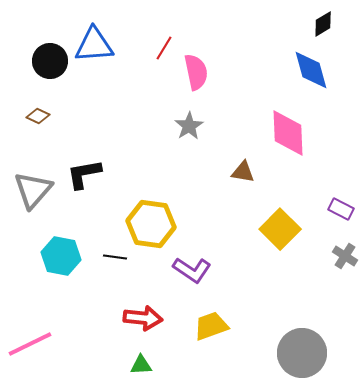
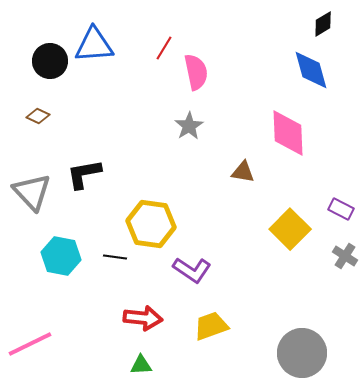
gray triangle: moved 1 px left, 2 px down; rotated 24 degrees counterclockwise
yellow square: moved 10 px right
